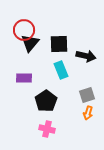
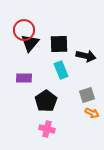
orange arrow: moved 4 px right; rotated 80 degrees counterclockwise
